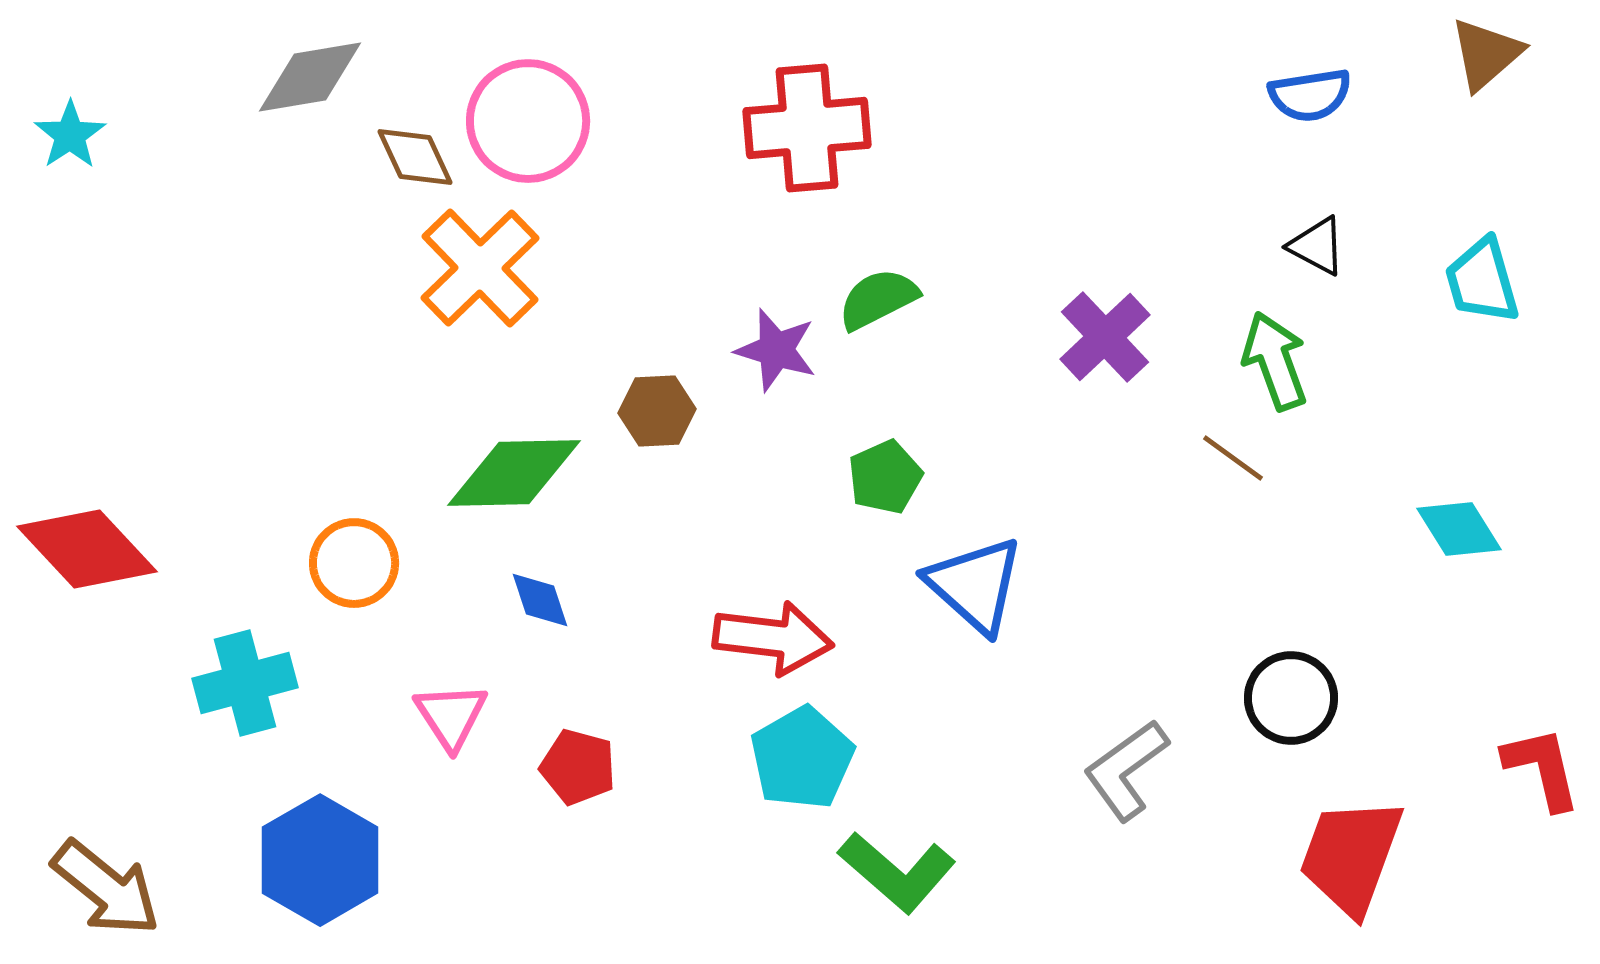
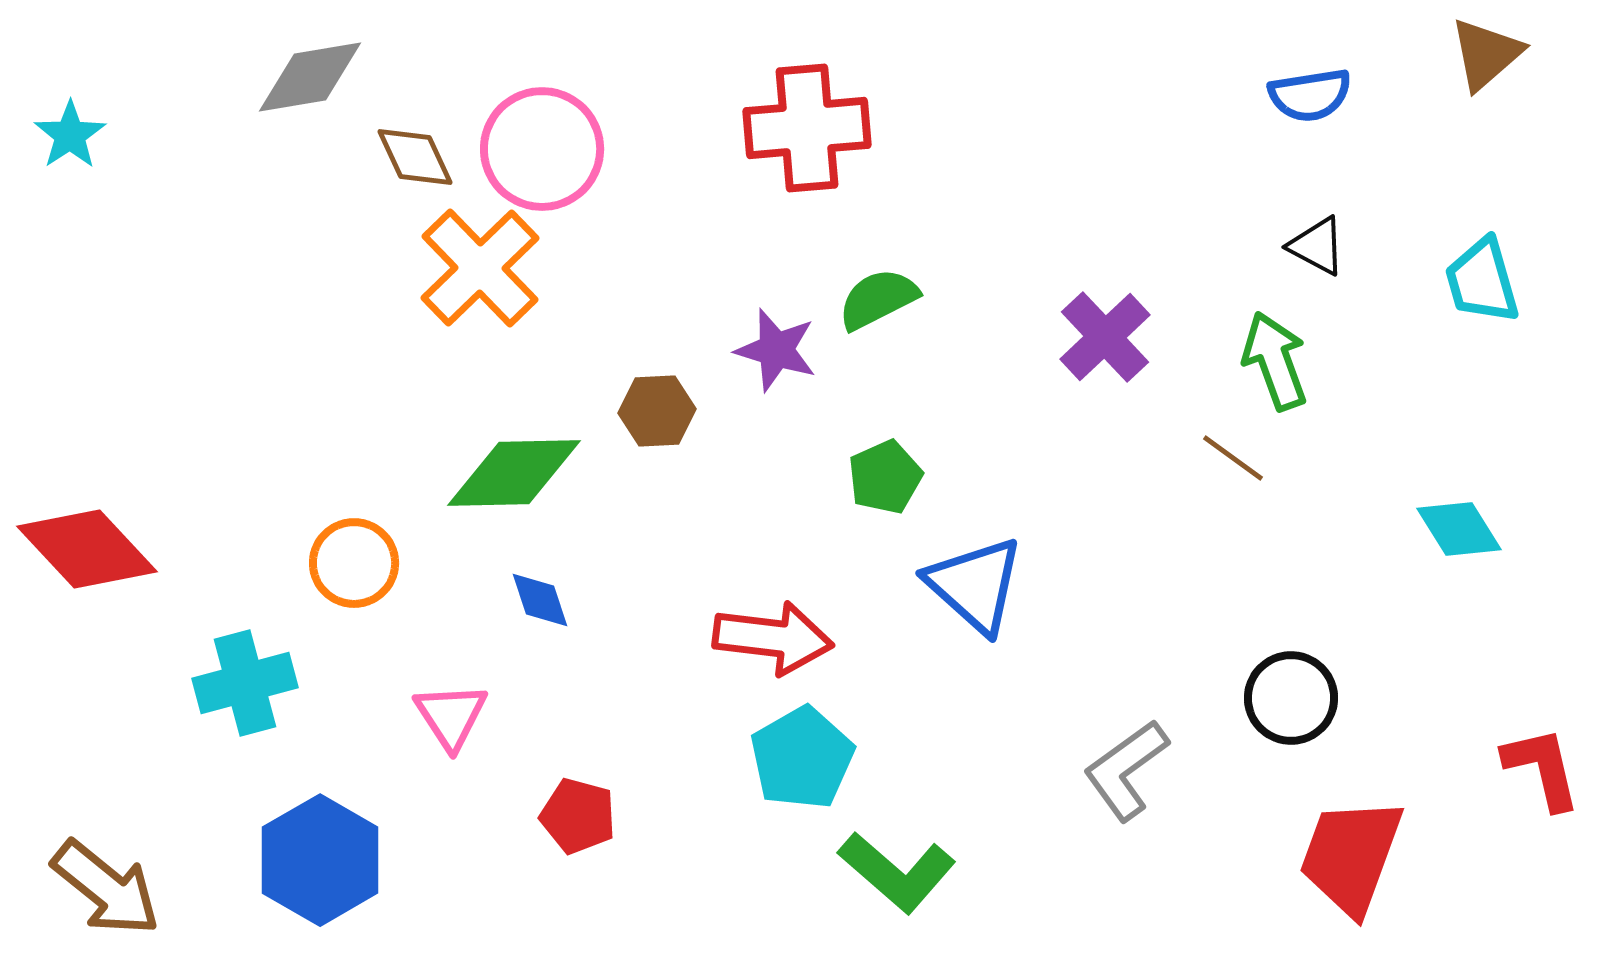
pink circle: moved 14 px right, 28 px down
red pentagon: moved 49 px down
